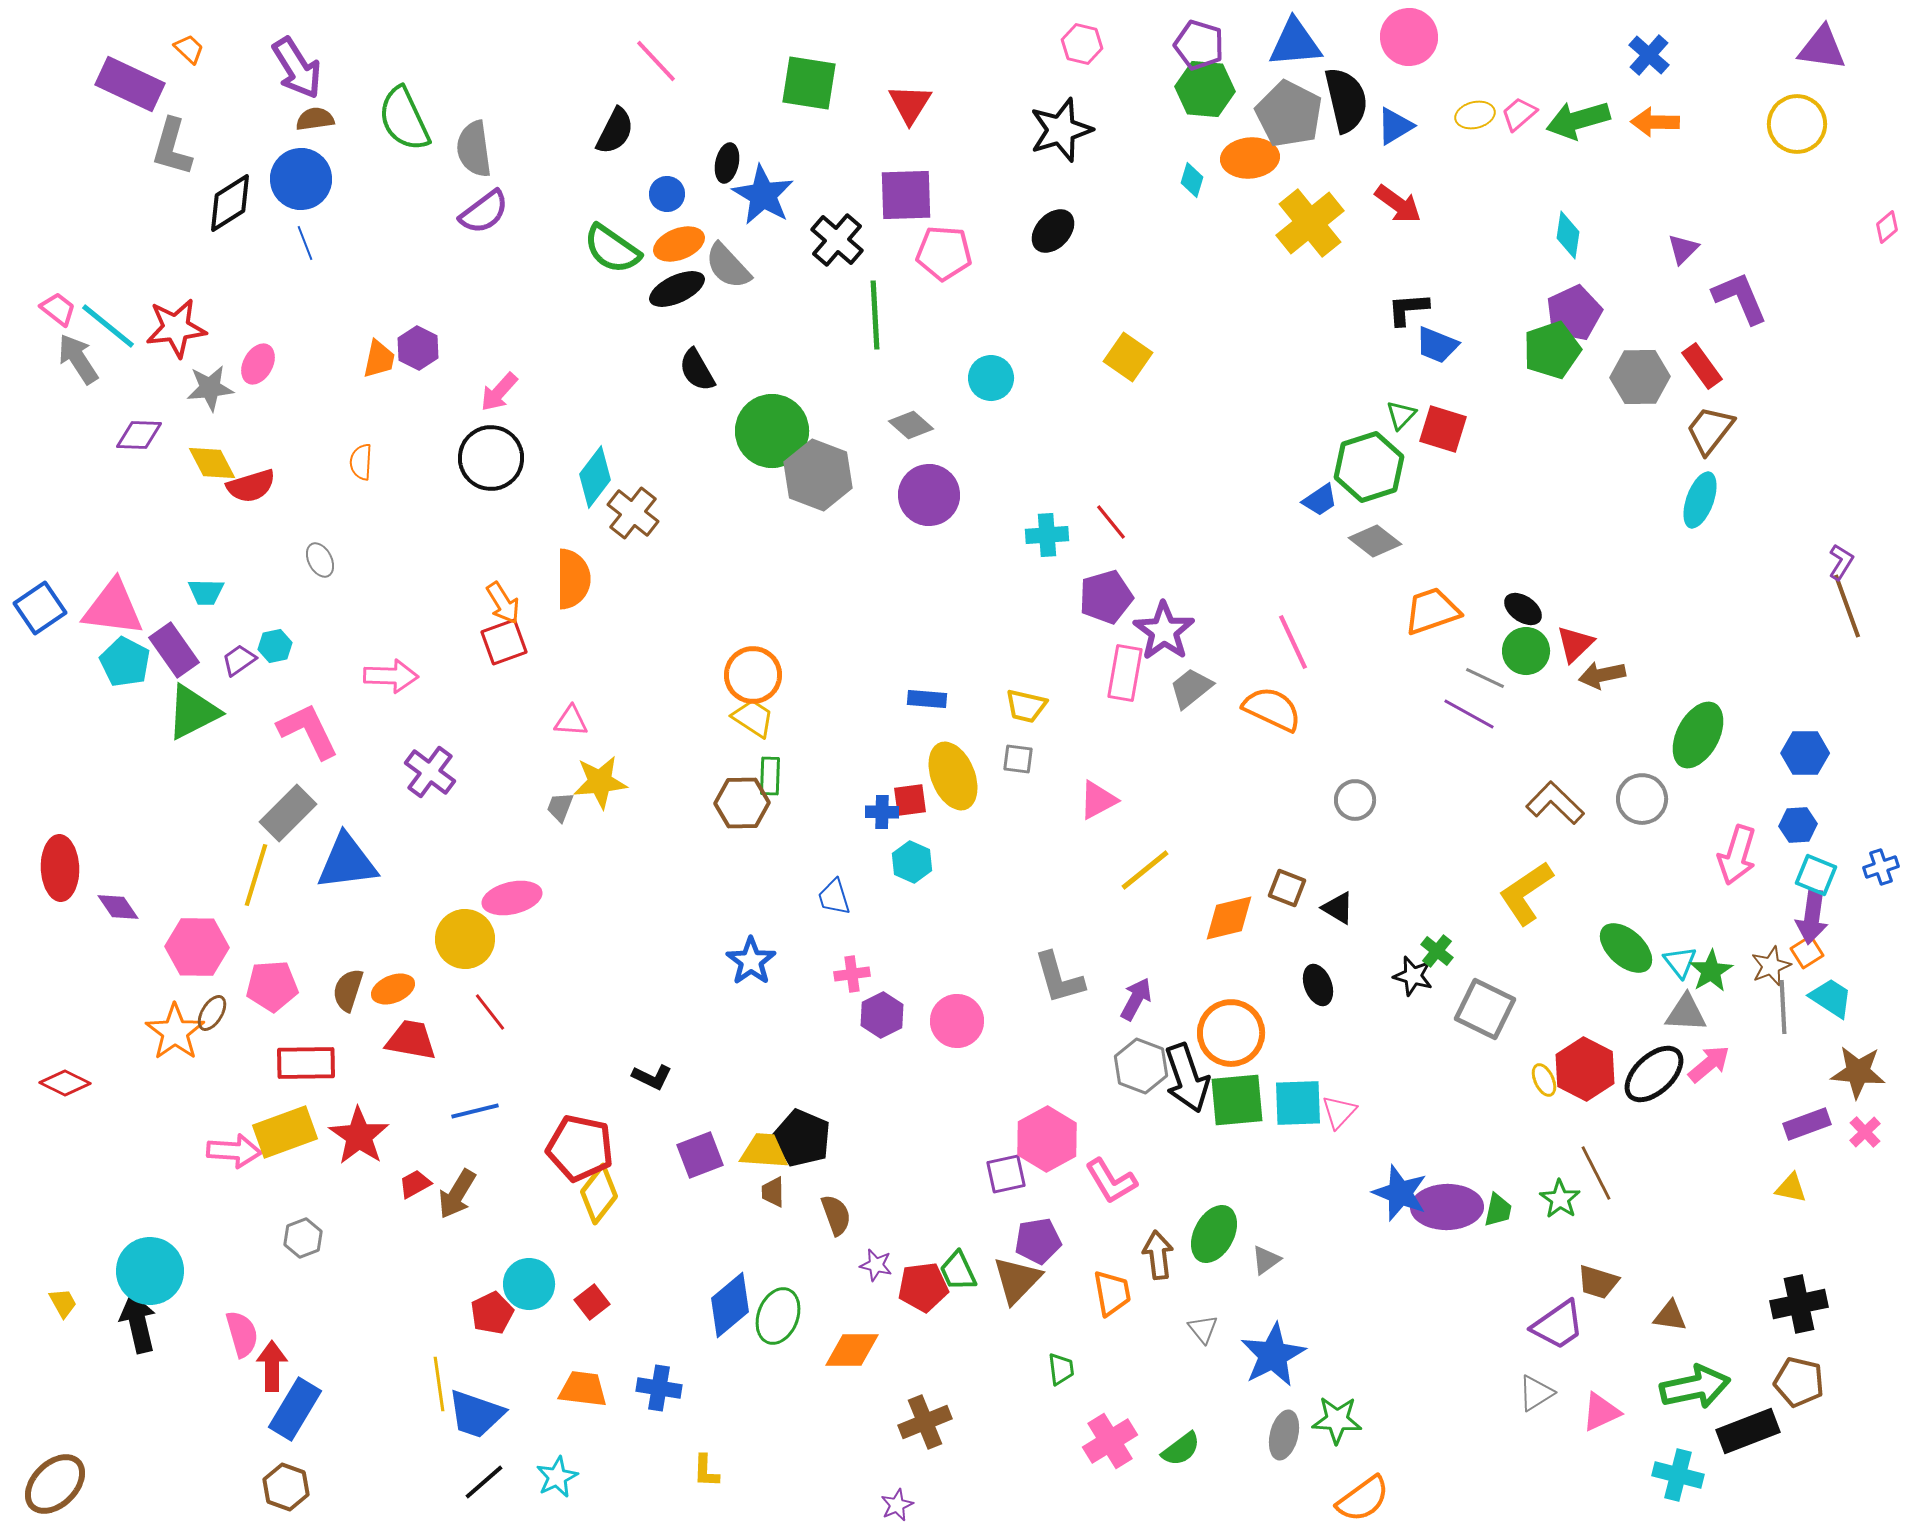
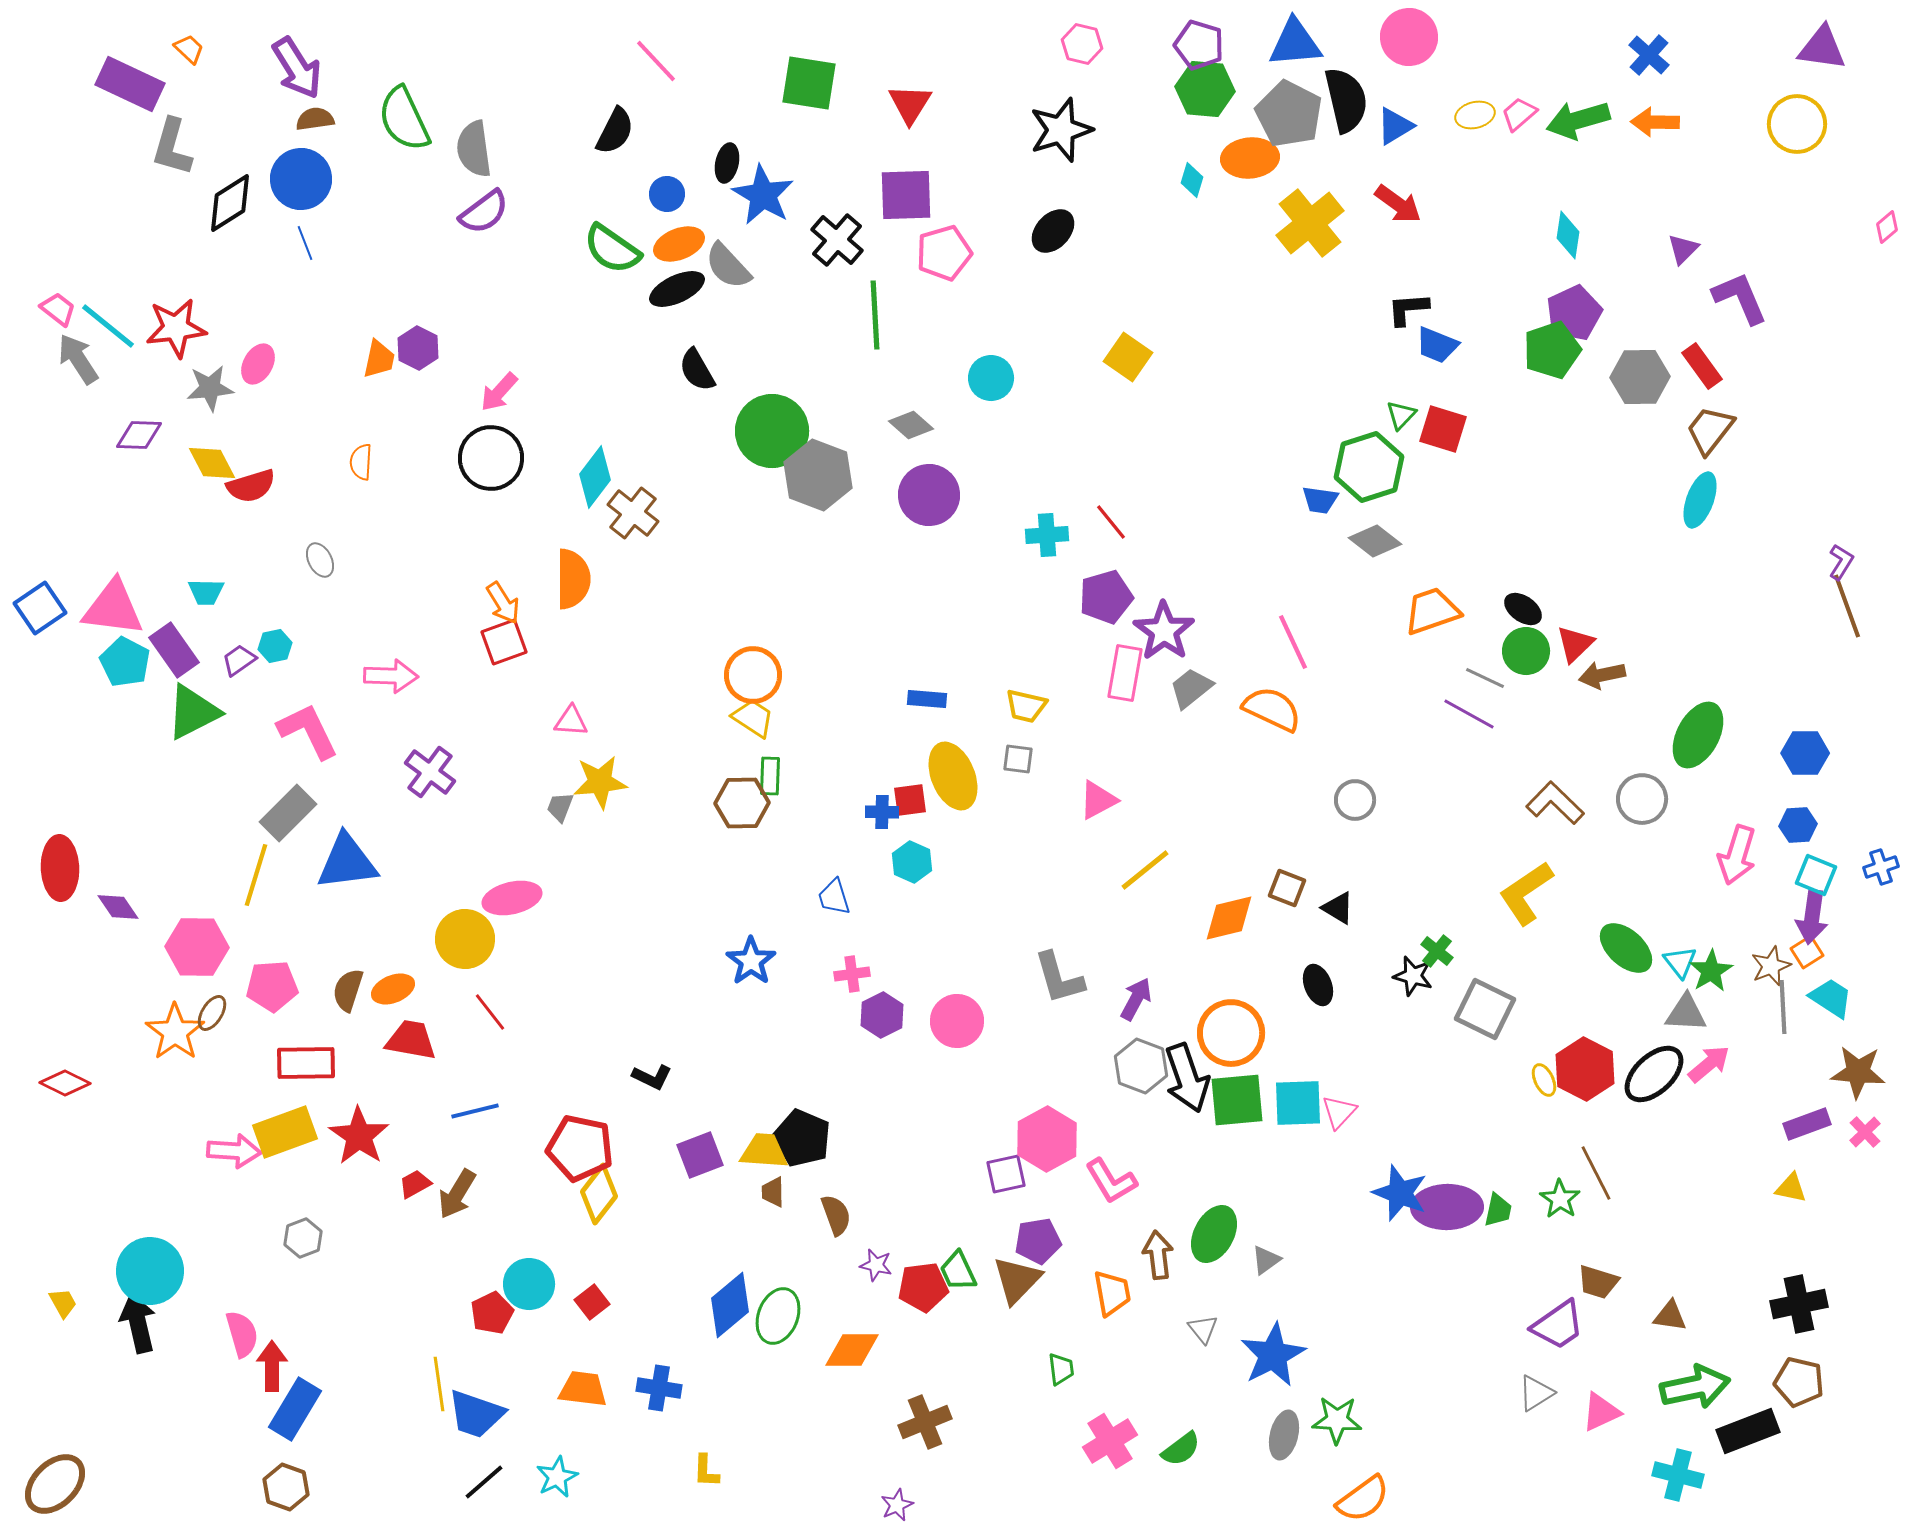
pink pentagon at (944, 253): rotated 20 degrees counterclockwise
blue trapezoid at (1320, 500): rotated 42 degrees clockwise
